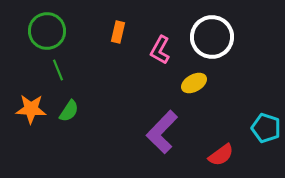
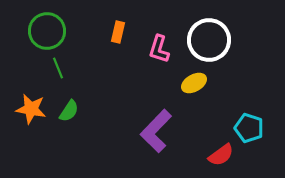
white circle: moved 3 px left, 3 px down
pink L-shape: moved 1 px left, 1 px up; rotated 12 degrees counterclockwise
green line: moved 2 px up
orange star: rotated 8 degrees clockwise
cyan pentagon: moved 17 px left
purple L-shape: moved 6 px left, 1 px up
